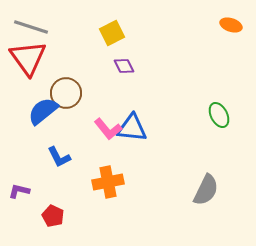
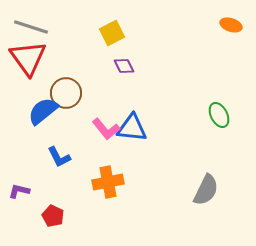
pink L-shape: moved 2 px left
